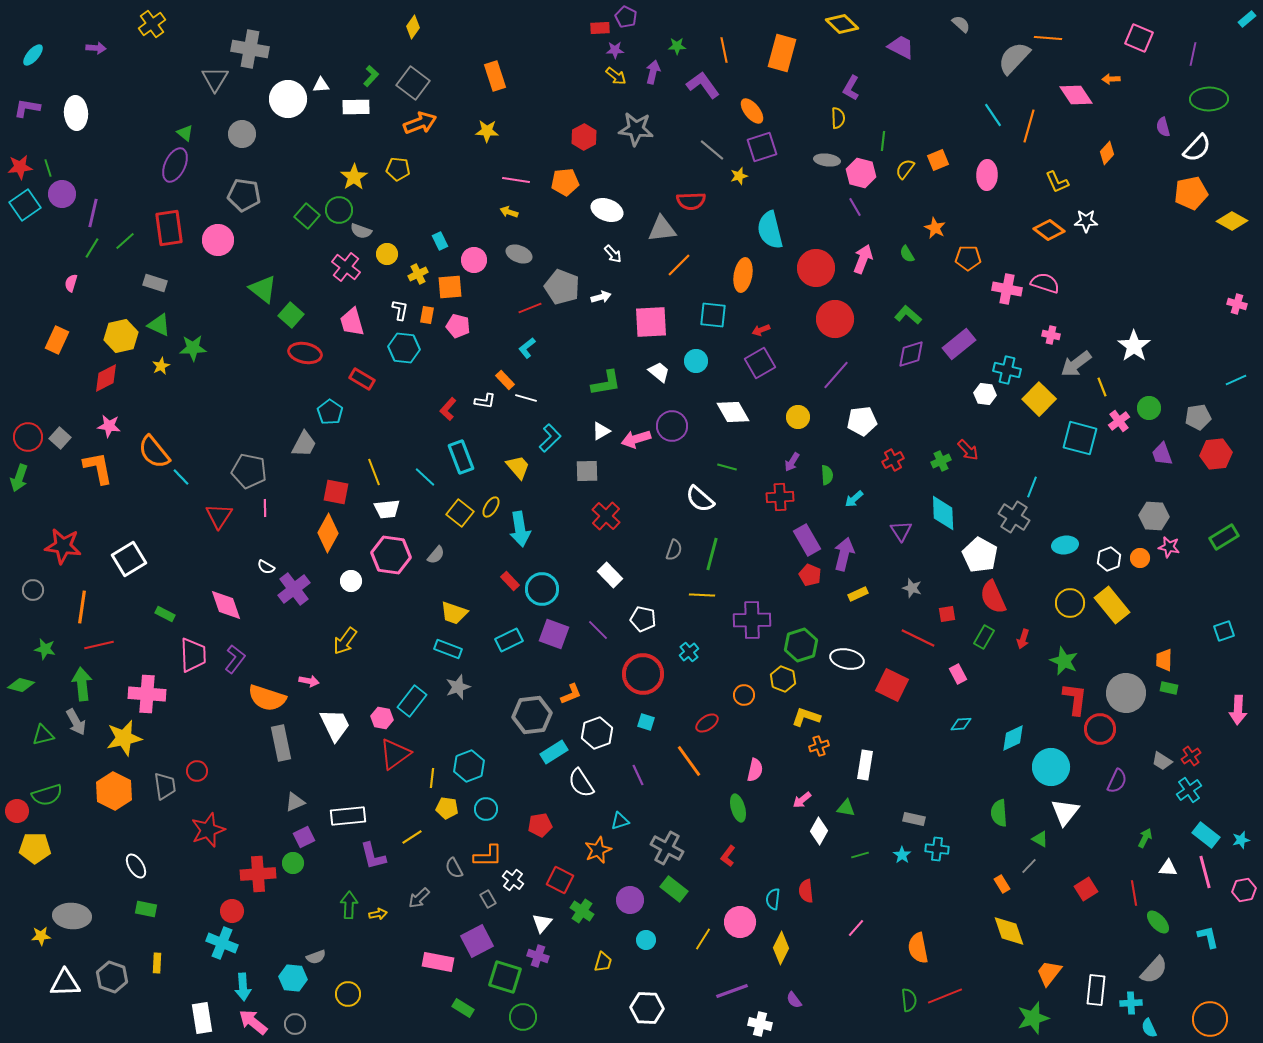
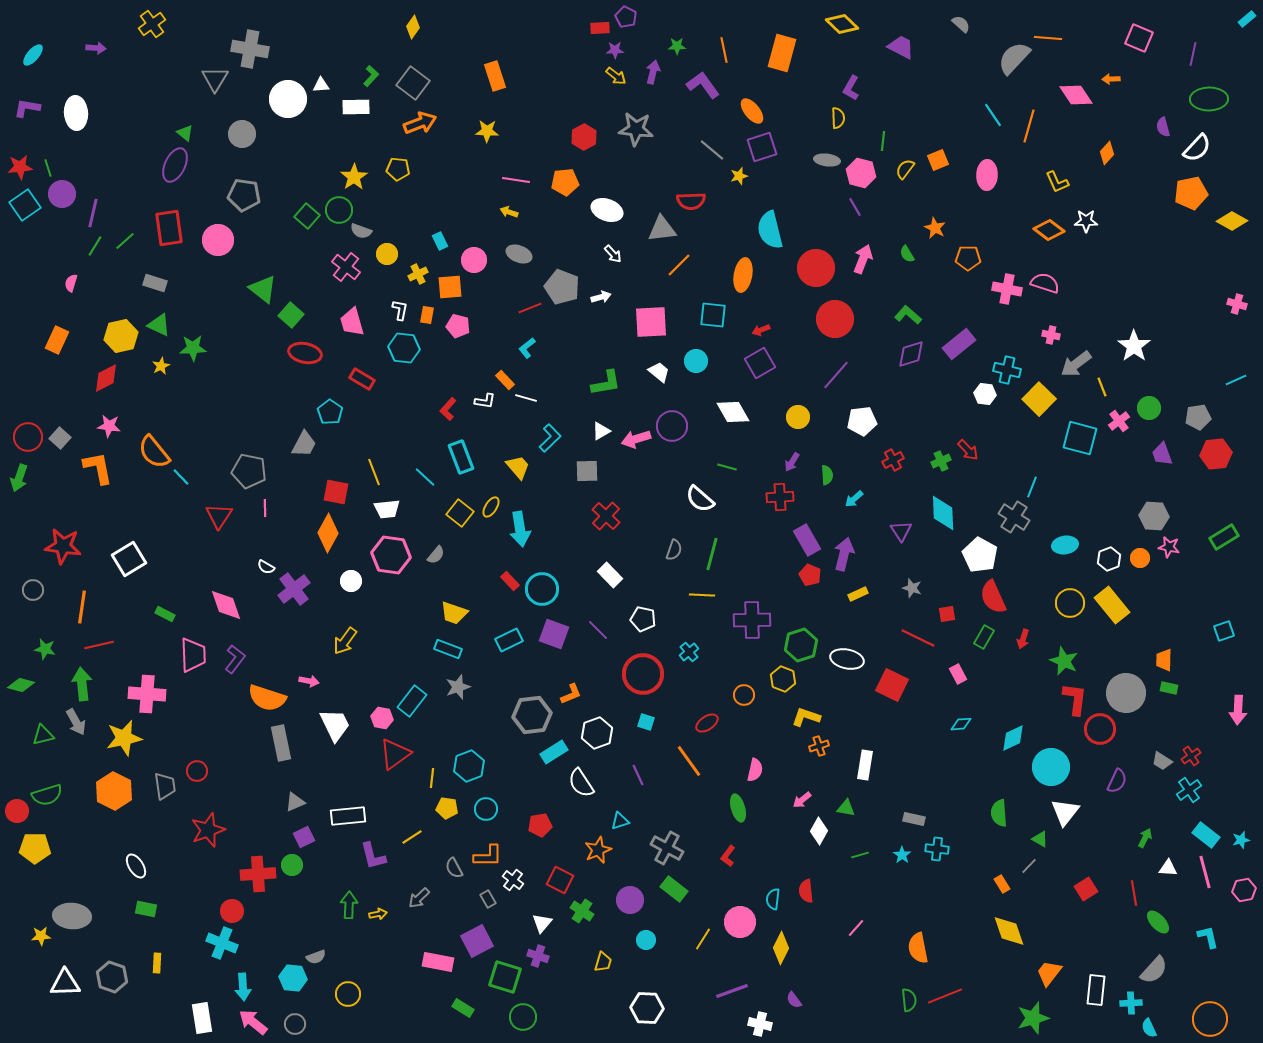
green line at (92, 248): moved 3 px right, 2 px up
green circle at (293, 863): moved 1 px left, 2 px down
